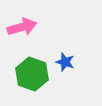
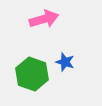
pink arrow: moved 22 px right, 8 px up
